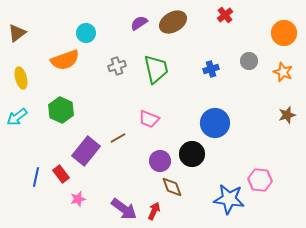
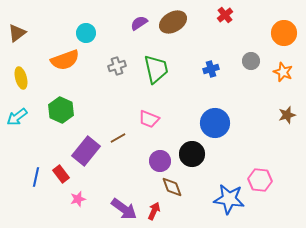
gray circle: moved 2 px right
